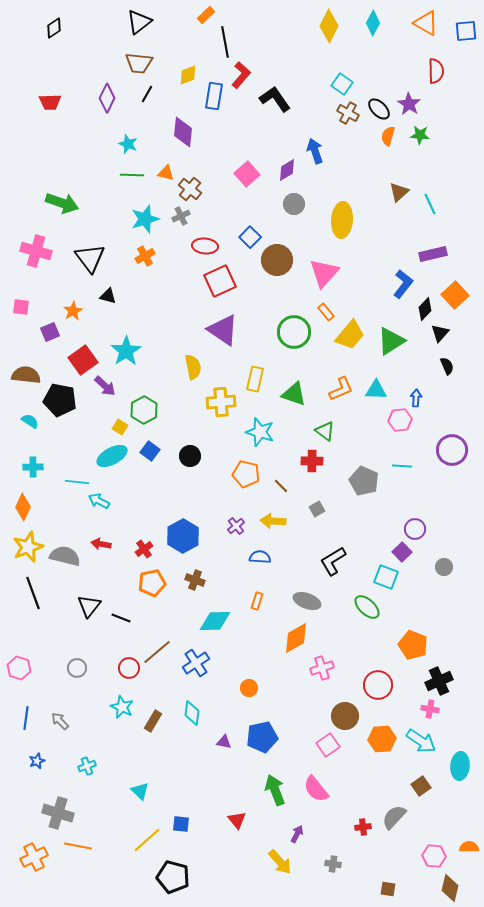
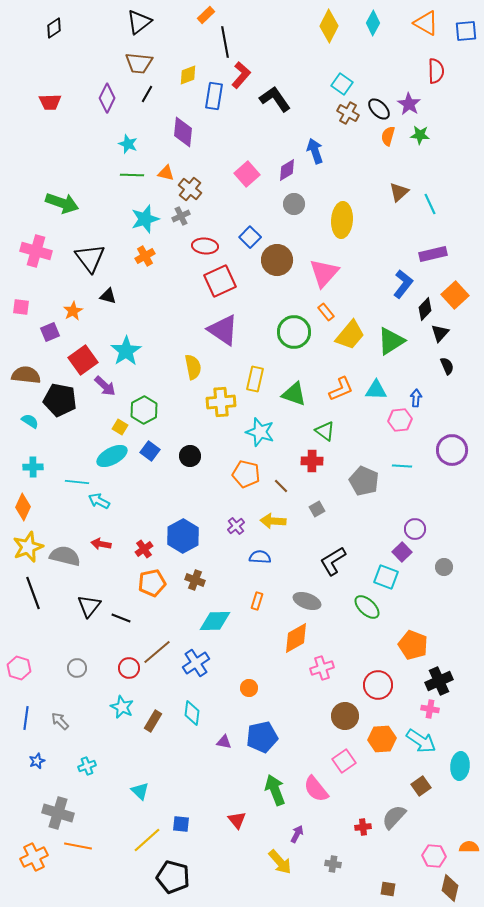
pink square at (328, 745): moved 16 px right, 16 px down
